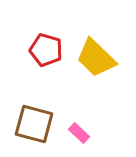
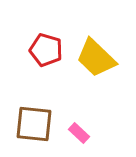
brown square: rotated 9 degrees counterclockwise
